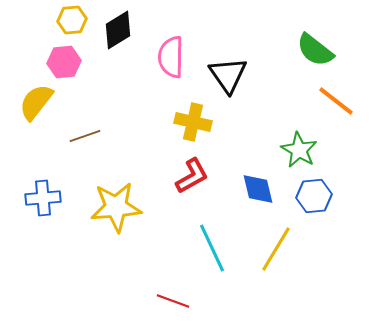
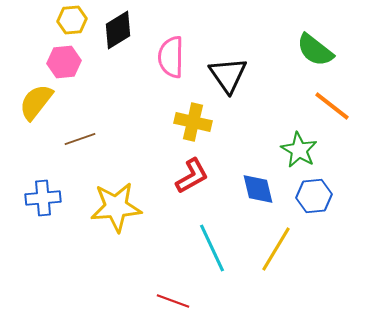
orange line: moved 4 px left, 5 px down
brown line: moved 5 px left, 3 px down
